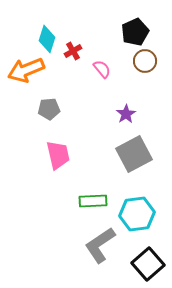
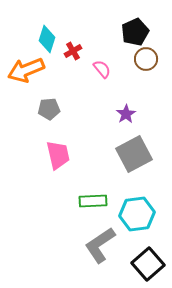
brown circle: moved 1 px right, 2 px up
